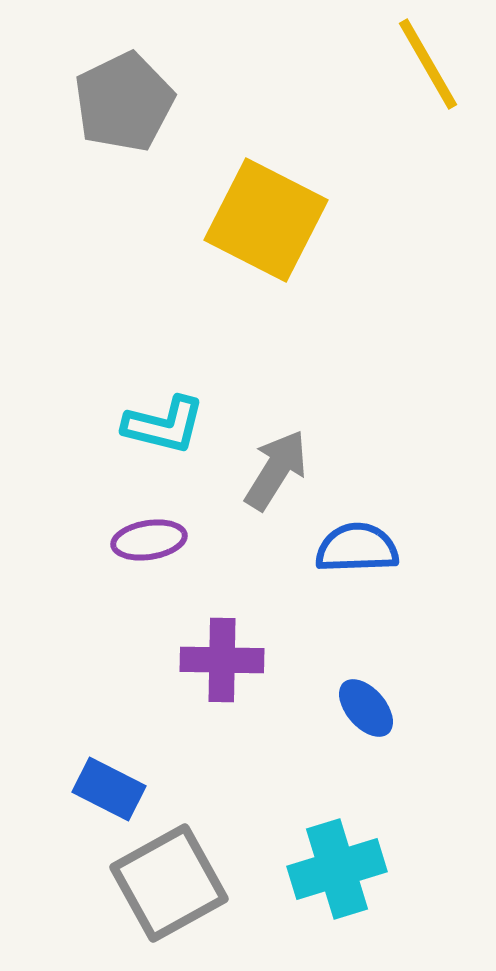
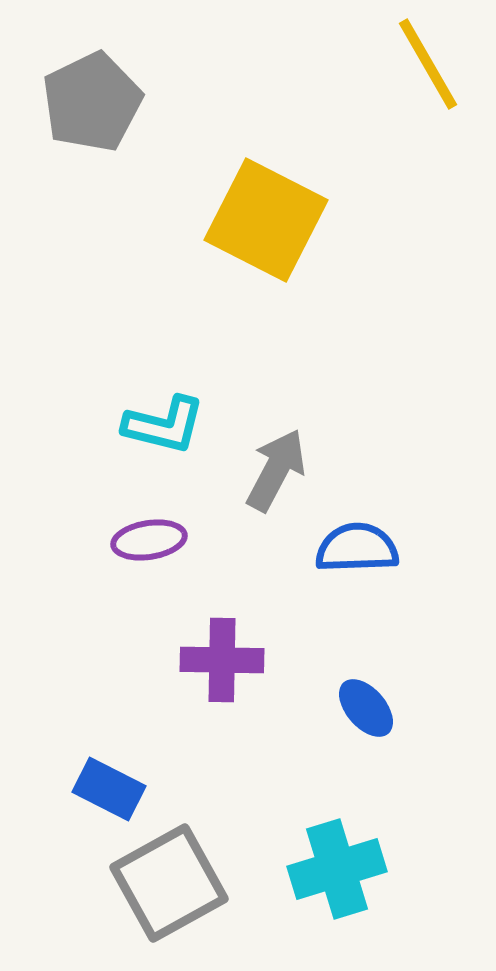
gray pentagon: moved 32 px left
gray arrow: rotated 4 degrees counterclockwise
